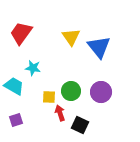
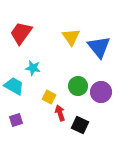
green circle: moved 7 px right, 5 px up
yellow square: rotated 24 degrees clockwise
